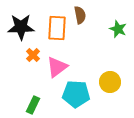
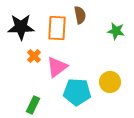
green star: moved 2 px left, 2 px down; rotated 12 degrees counterclockwise
orange cross: moved 1 px right, 1 px down
cyan pentagon: moved 1 px right, 2 px up
